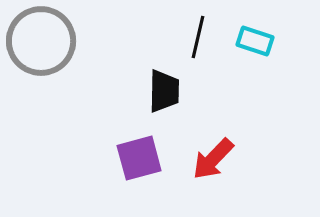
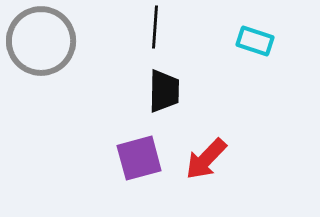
black line: moved 43 px left, 10 px up; rotated 9 degrees counterclockwise
red arrow: moved 7 px left
